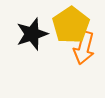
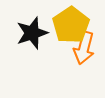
black star: moved 1 px up
